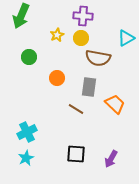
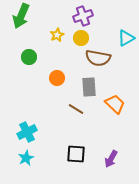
purple cross: rotated 24 degrees counterclockwise
gray rectangle: rotated 12 degrees counterclockwise
